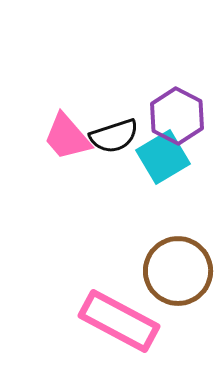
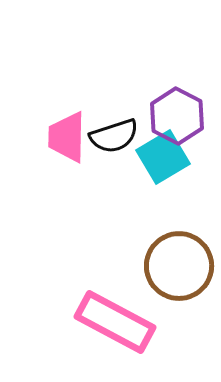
pink trapezoid: rotated 42 degrees clockwise
brown circle: moved 1 px right, 5 px up
pink rectangle: moved 4 px left, 1 px down
